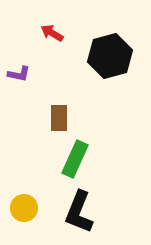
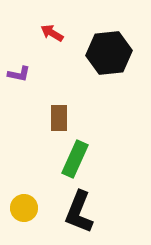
black hexagon: moved 1 px left, 3 px up; rotated 9 degrees clockwise
